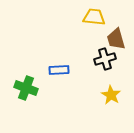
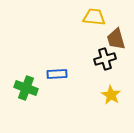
blue rectangle: moved 2 px left, 4 px down
